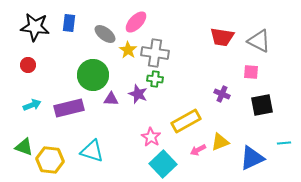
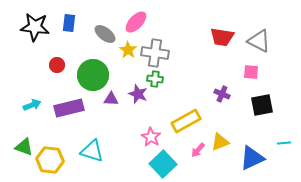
red circle: moved 29 px right
pink arrow: rotated 21 degrees counterclockwise
